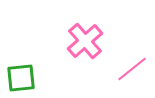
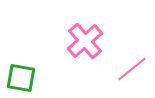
green square: rotated 16 degrees clockwise
